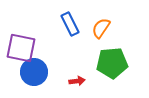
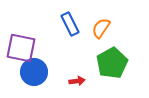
green pentagon: rotated 24 degrees counterclockwise
